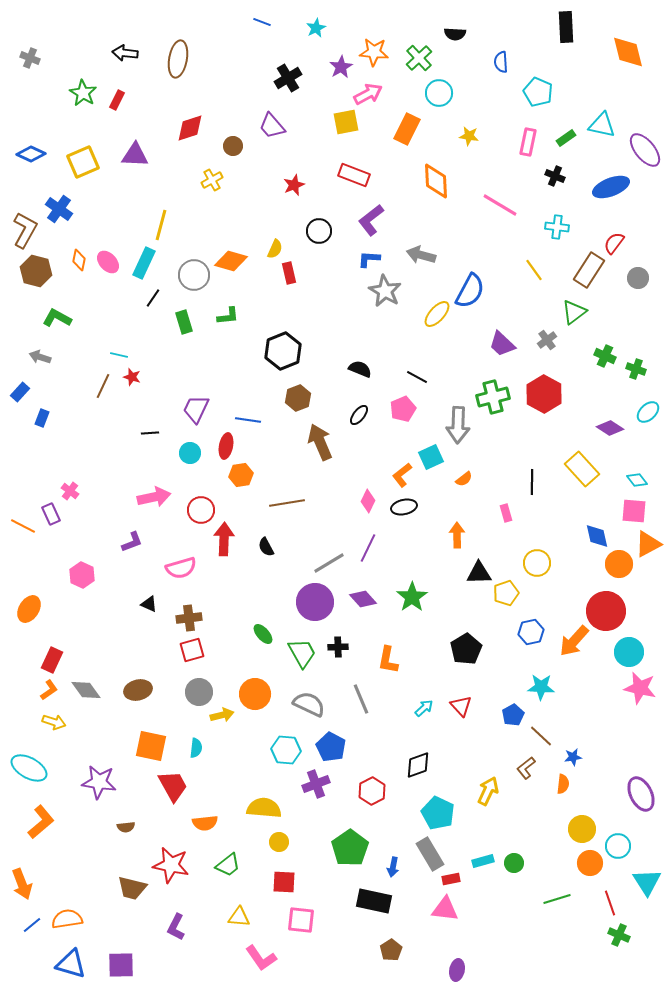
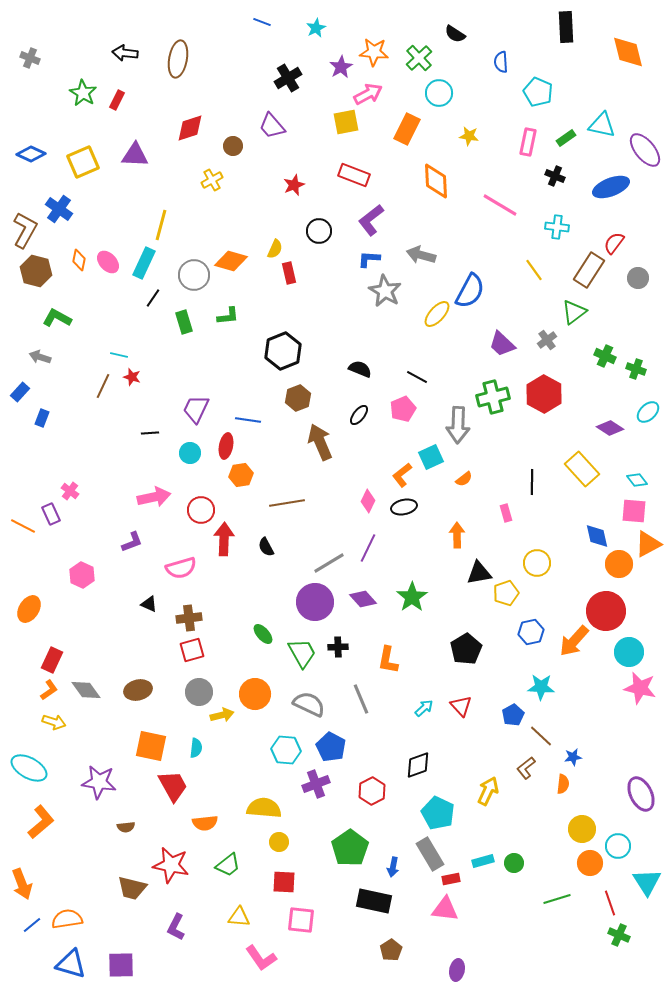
black semicircle at (455, 34): rotated 30 degrees clockwise
black triangle at (479, 573): rotated 8 degrees counterclockwise
